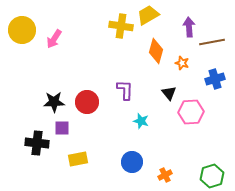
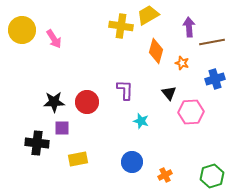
pink arrow: rotated 66 degrees counterclockwise
